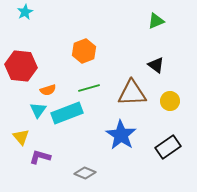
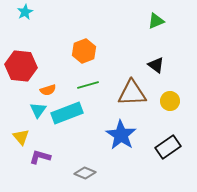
green line: moved 1 px left, 3 px up
